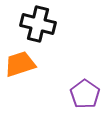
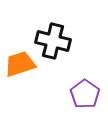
black cross: moved 15 px right, 17 px down
